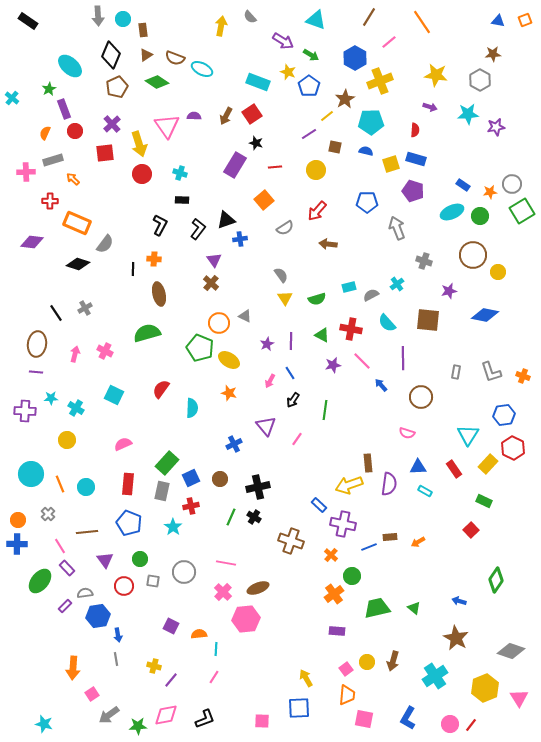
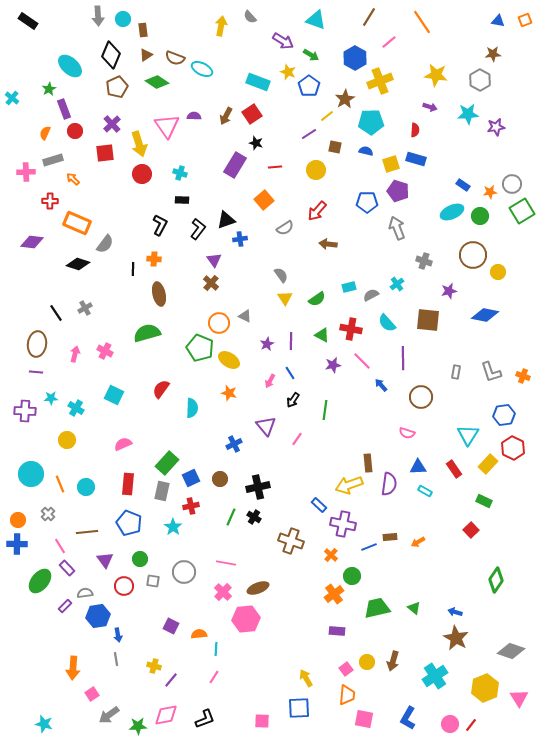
purple pentagon at (413, 191): moved 15 px left
green semicircle at (317, 299): rotated 18 degrees counterclockwise
blue arrow at (459, 601): moved 4 px left, 11 px down
